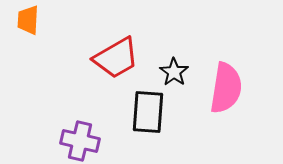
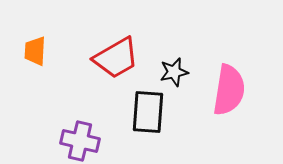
orange trapezoid: moved 7 px right, 31 px down
black star: rotated 24 degrees clockwise
pink semicircle: moved 3 px right, 2 px down
